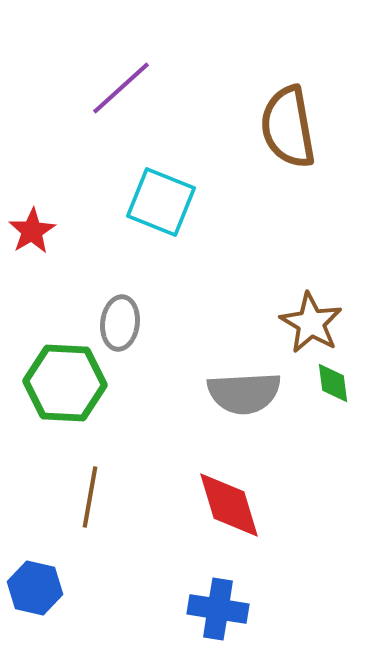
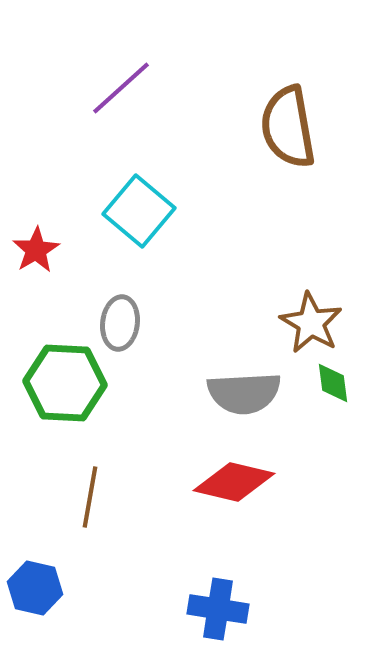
cyan square: moved 22 px left, 9 px down; rotated 18 degrees clockwise
red star: moved 4 px right, 19 px down
red diamond: moved 5 px right, 23 px up; rotated 60 degrees counterclockwise
